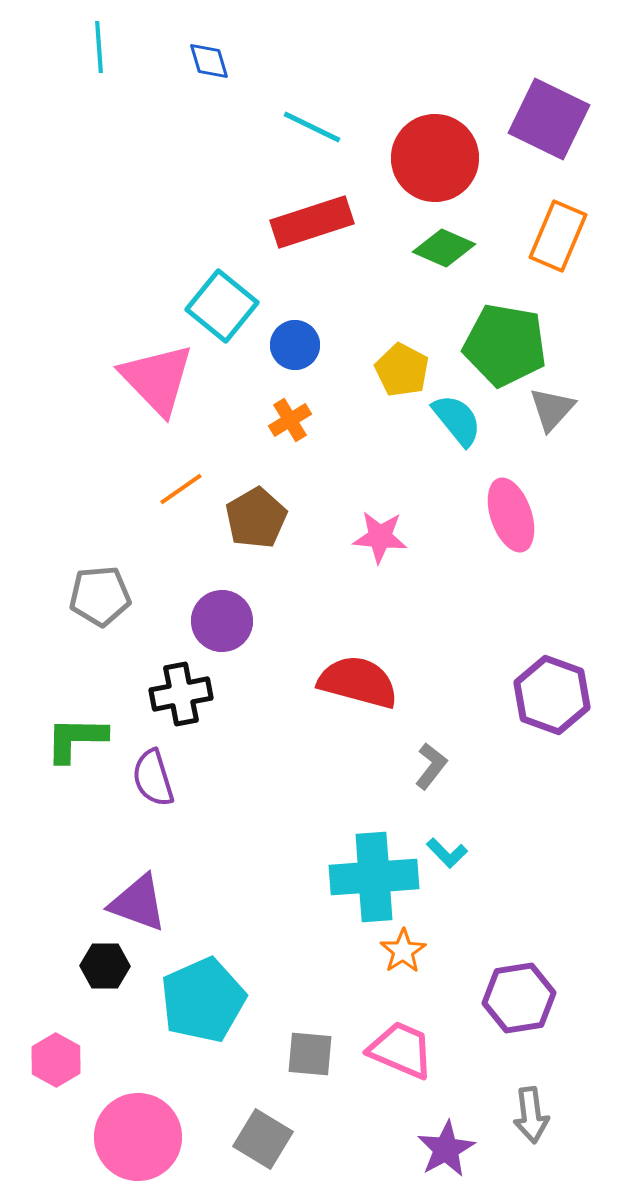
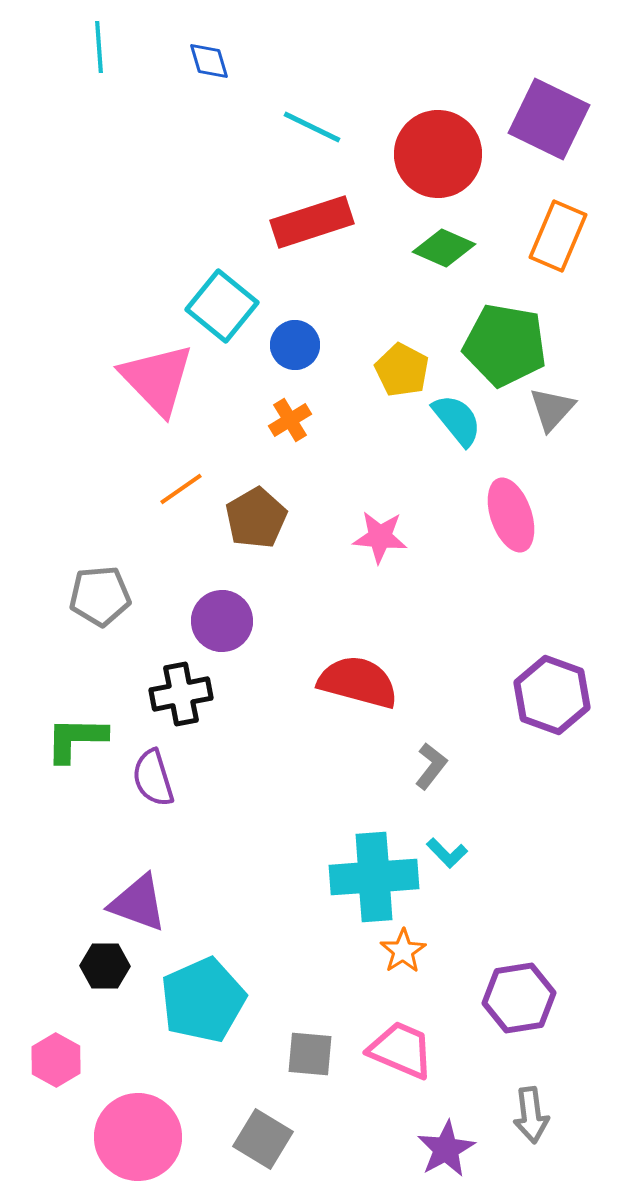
red circle at (435, 158): moved 3 px right, 4 px up
